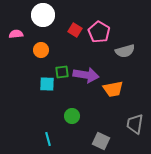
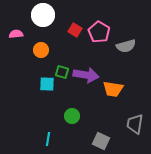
gray semicircle: moved 1 px right, 5 px up
green square: rotated 24 degrees clockwise
orange trapezoid: rotated 20 degrees clockwise
cyan line: rotated 24 degrees clockwise
